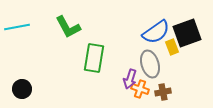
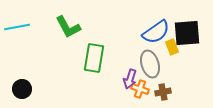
black square: rotated 16 degrees clockwise
